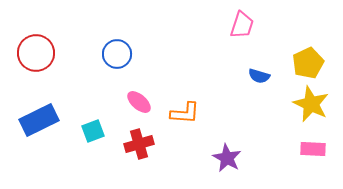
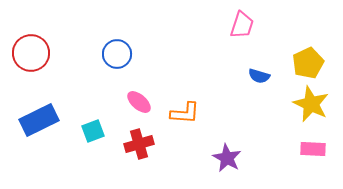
red circle: moved 5 px left
